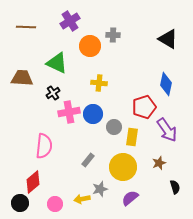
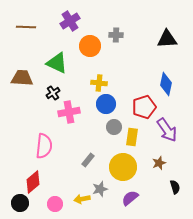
gray cross: moved 3 px right
black triangle: moved 1 px left; rotated 35 degrees counterclockwise
blue circle: moved 13 px right, 10 px up
